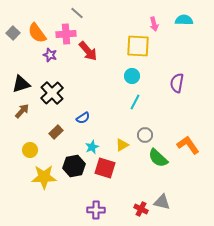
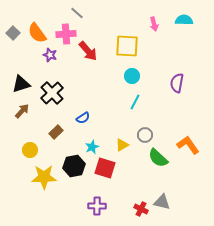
yellow square: moved 11 px left
purple cross: moved 1 px right, 4 px up
